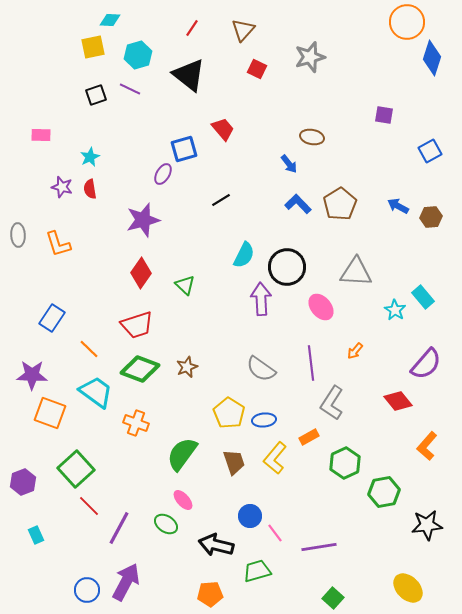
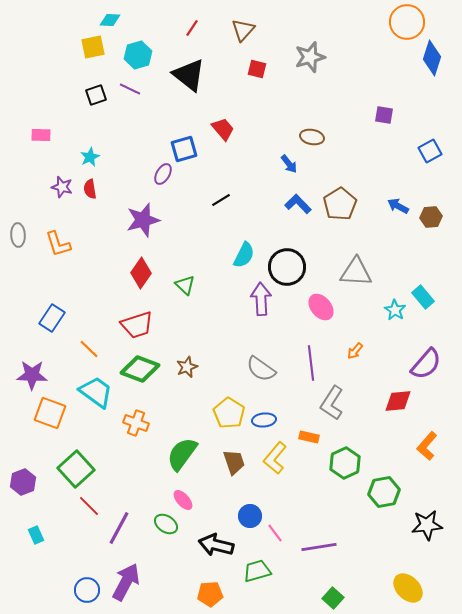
red square at (257, 69): rotated 12 degrees counterclockwise
red diamond at (398, 401): rotated 56 degrees counterclockwise
orange rectangle at (309, 437): rotated 42 degrees clockwise
